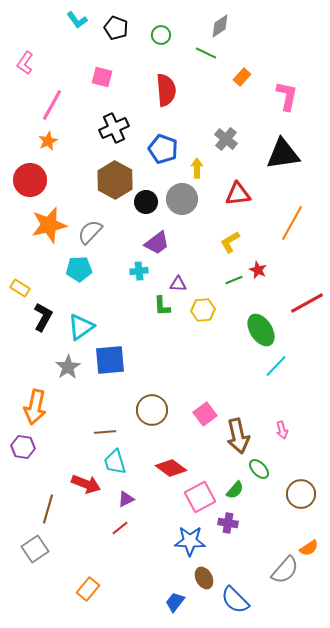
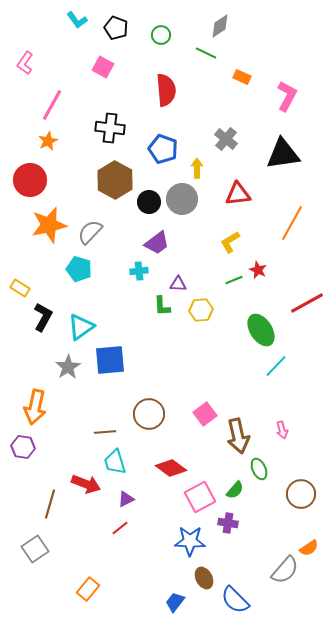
pink square at (102, 77): moved 1 px right, 10 px up; rotated 15 degrees clockwise
orange rectangle at (242, 77): rotated 72 degrees clockwise
pink L-shape at (287, 96): rotated 16 degrees clockwise
black cross at (114, 128): moved 4 px left; rotated 32 degrees clockwise
black circle at (146, 202): moved 3 px right
cyan pentagon at (79, 269): rotated 20 degrees clockwise
yellow hexagon at (203, 310): moved 2 px left
brown circle at (152, 410): moved 3 px left, 4 px down
green ellipse at (259, 469): rotated 20 degrees clockwise
brown line at (48, 509): moved 2 px right, 5 px up
